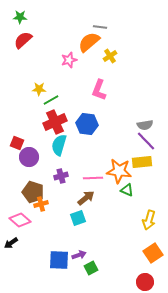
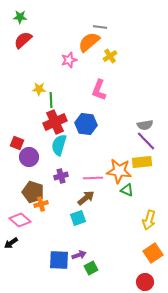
green line: rotated 63 degrees counterclockwise
blue hexagon: moved 1 px left
